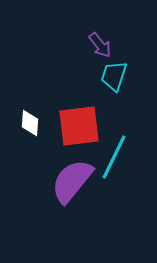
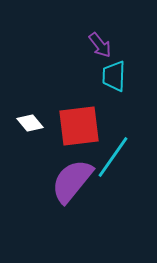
cyan trapezoid: rotated 16 degrees counterclockwise
white diamond: rotated 44 degrees counterclockwise
cyan line: moved 1 px left; rotated 9 degrees clockwise
